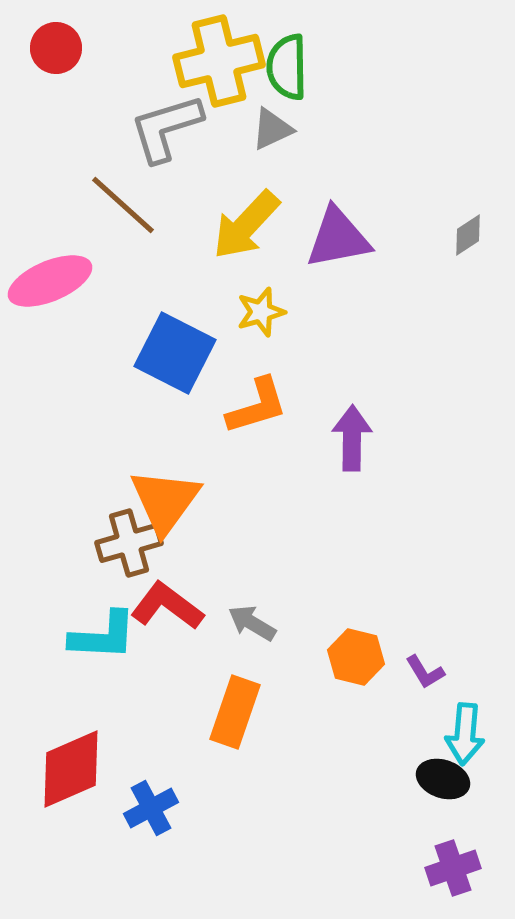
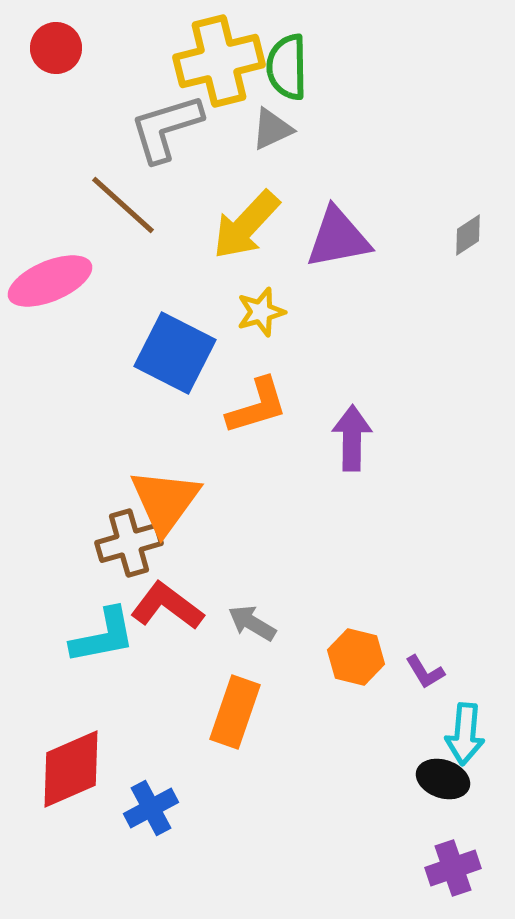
cyan L-shape: rotated 14 degrees counterclockwise
